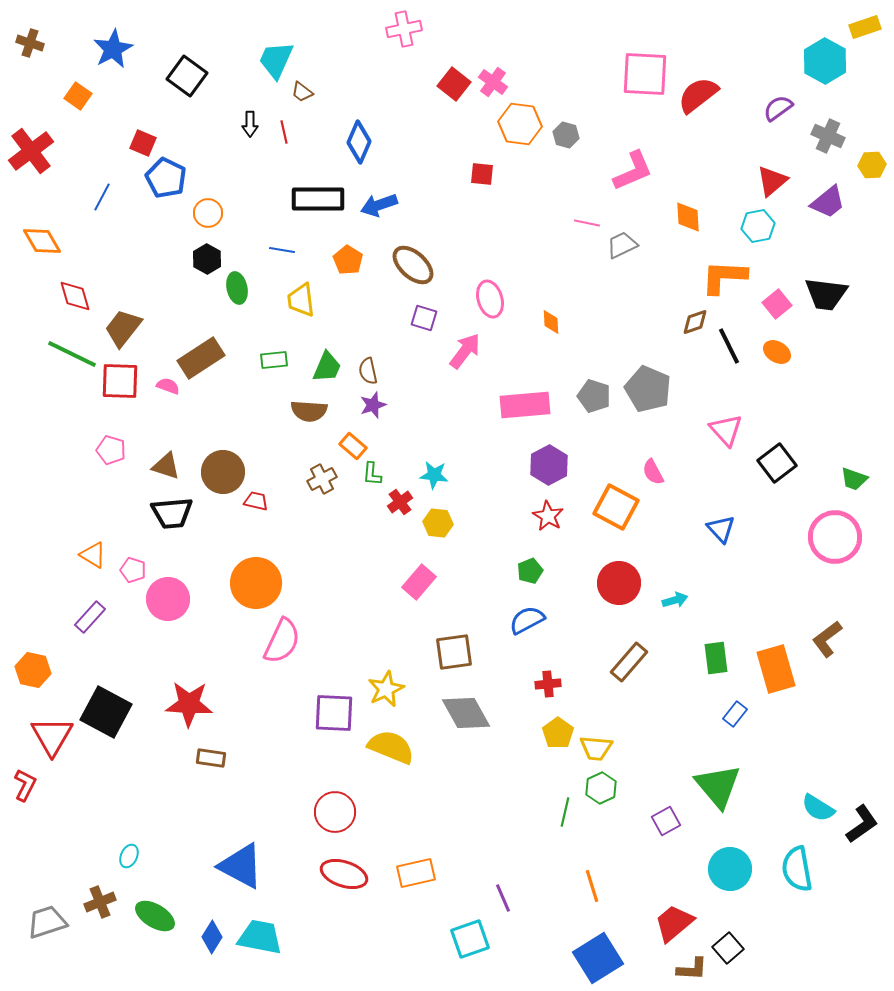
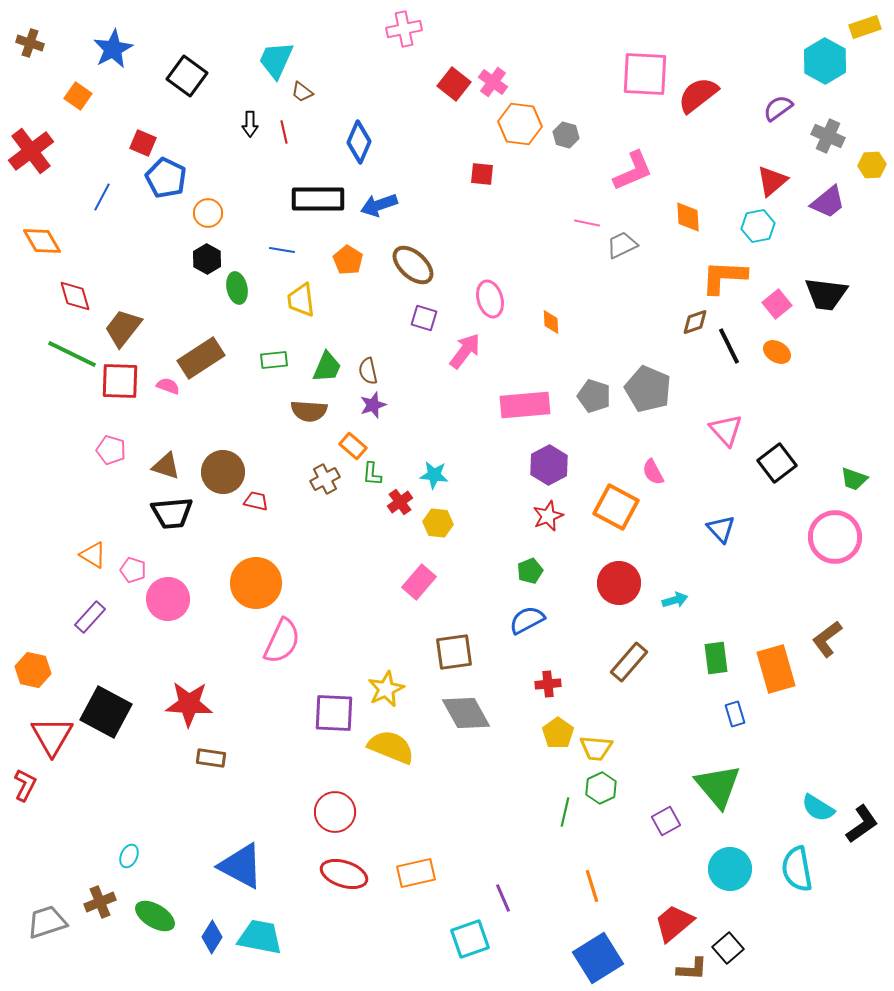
brown cross at (322, 479): moved 3 px right
red star at (548, 516): rotated 20 degrees clockwise
blue rectangle at (735, 714): rotated 55 degrees counterclockwise
